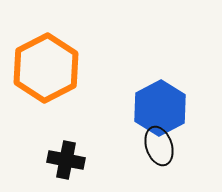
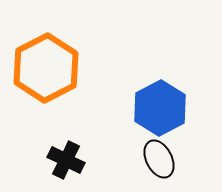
black ellipse: moved 13 px down; rotated 9 degrees counterclockwise
black cross: rotated 15 degrees clockwise
